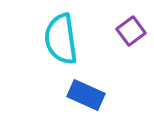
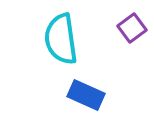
purple square: moved 1 px right, 3 px up
